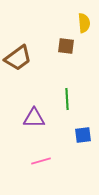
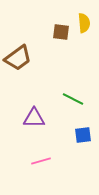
brown square: moved 5 px left, 14 px up
green line: moved 6 px right; rotated 60 degrees counterclockwise
